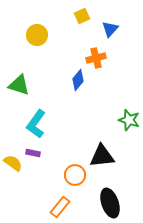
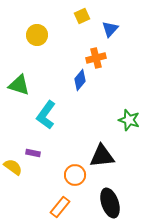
blue diamond: moved 2 px right
cyan L-shape: moved 10 px right, 9 px up
yellow semicircle: moved 4 px down
